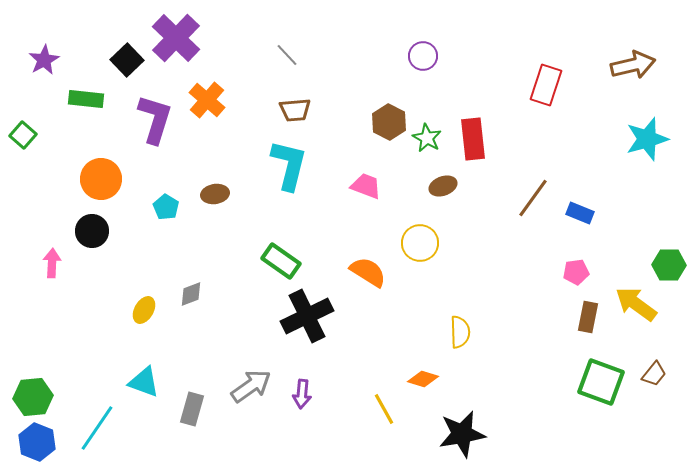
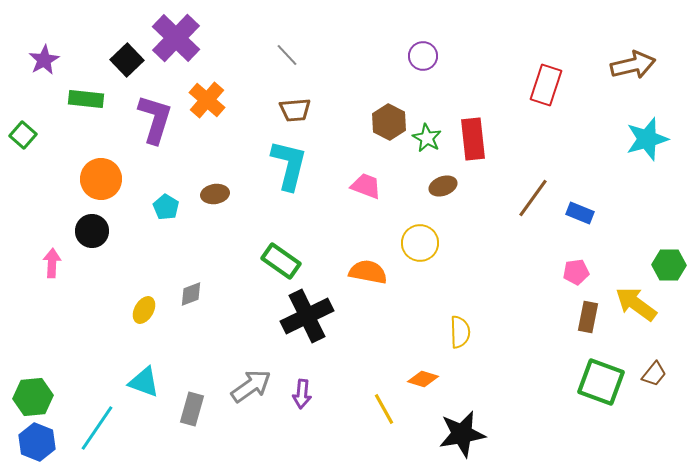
orange semicircle at (368, 272): rotated 21 degrees counterclockwise
